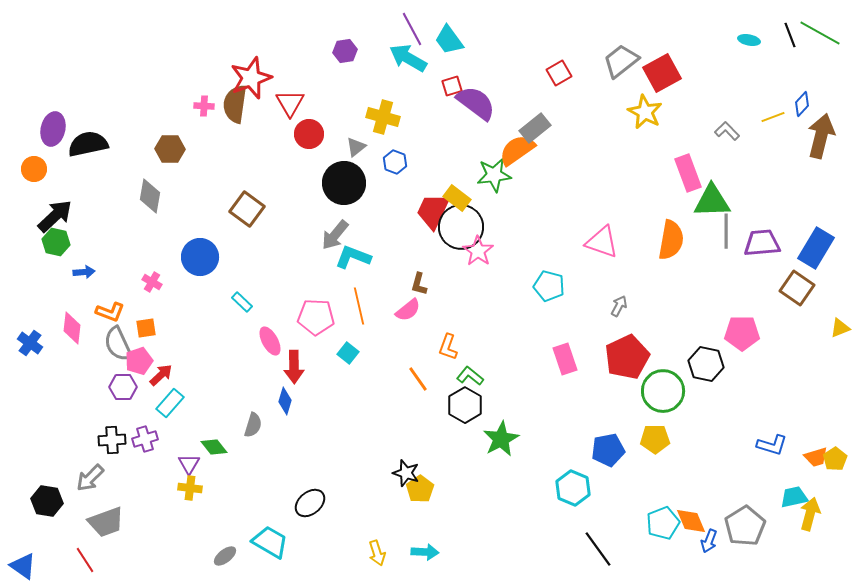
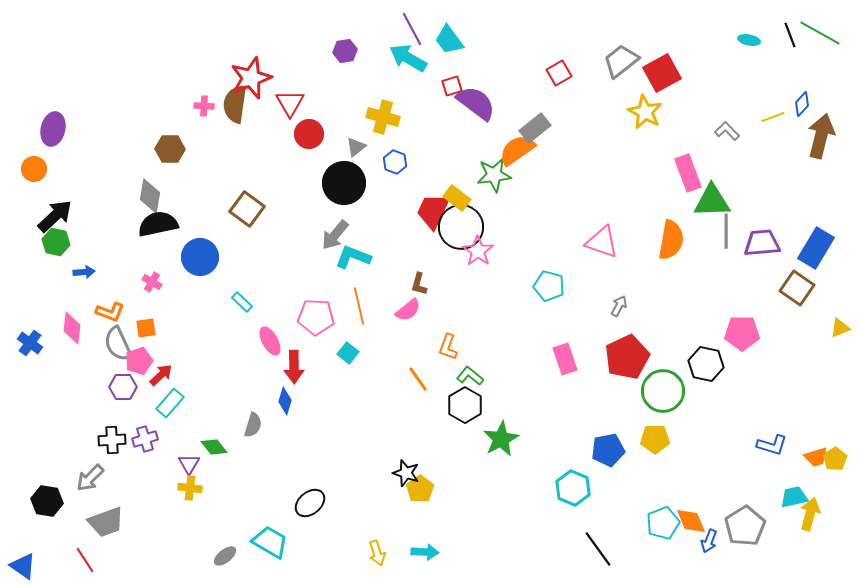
black semicircle at (88, 144): moved 70 px right, 80 px down
